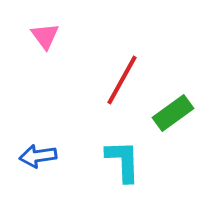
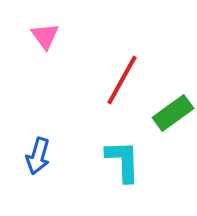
blue arrow: rotated 66 degrees counterclockwise
